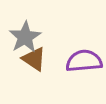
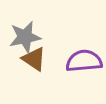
gray star: rotated 20 degrees clockwise
